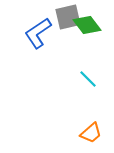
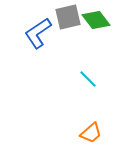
green diamond: moved 9 px right, 5 px up
